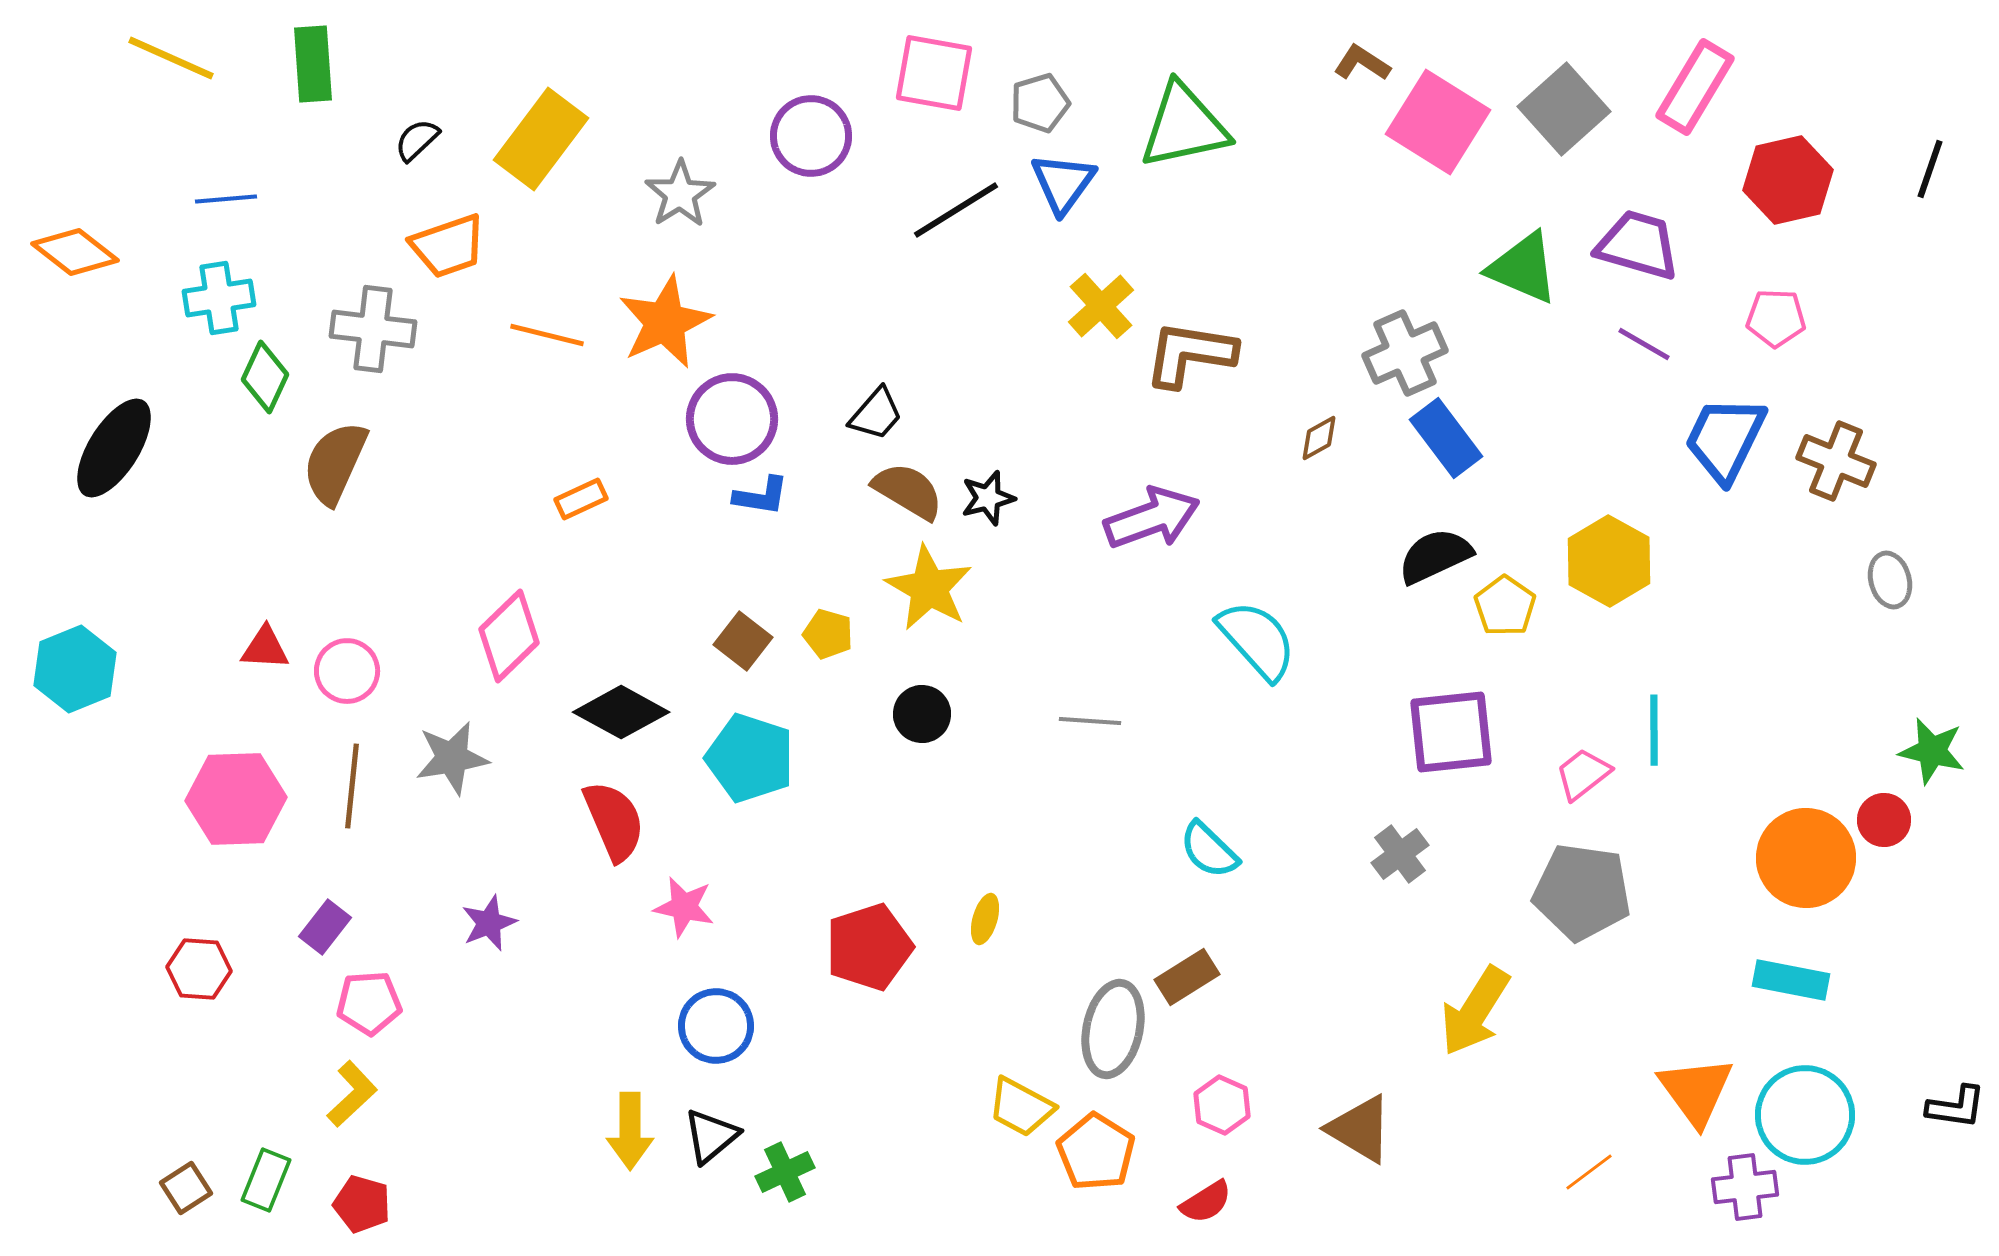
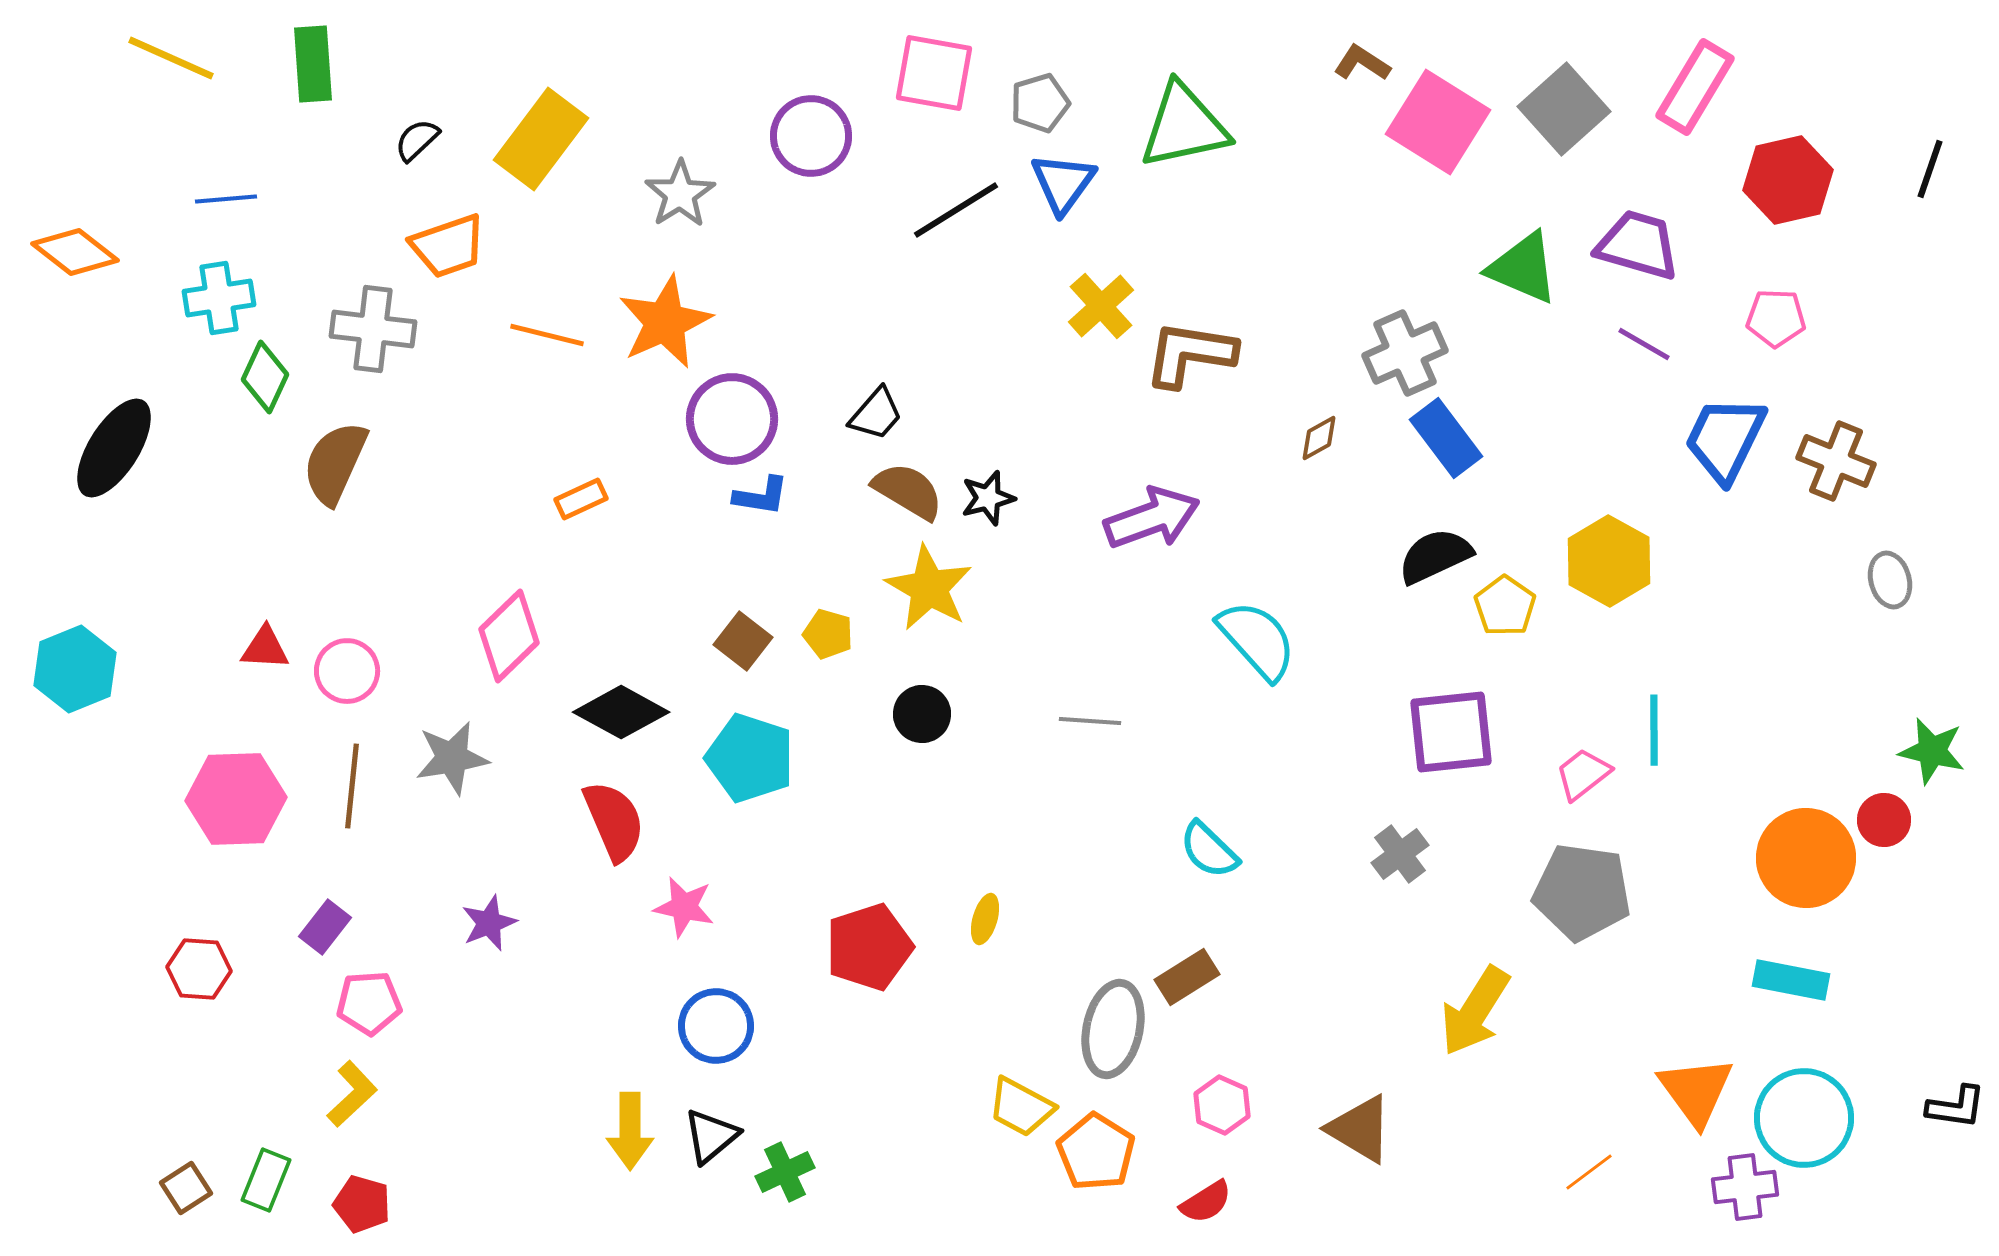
cyan circle at (1805, 1115): moved 1 px left, 3 px down
